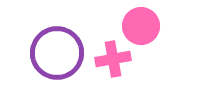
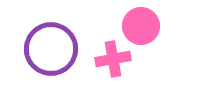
purple circle: moved 6 px left, 4 px up
